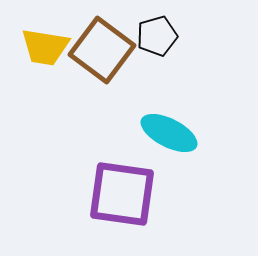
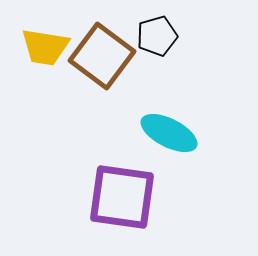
brown square: moved 6 px down
purple square: moved 3 px down
